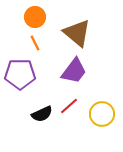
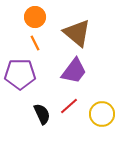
black semicircle: rotated 90 degrees counterclockwise
